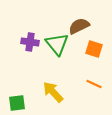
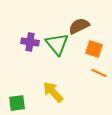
orange line: moved 5 px right, 11 px up
